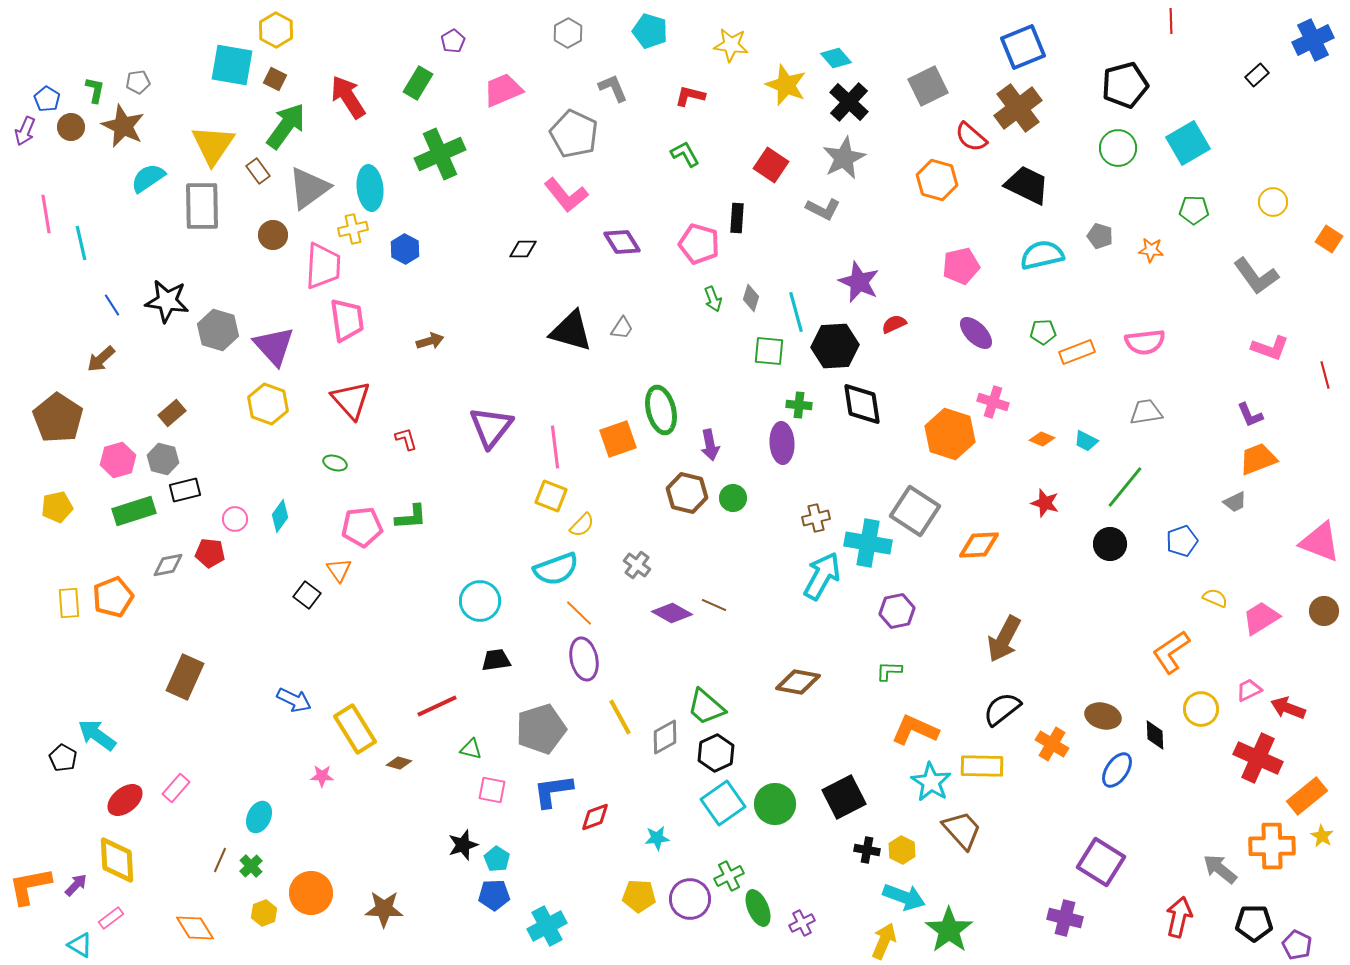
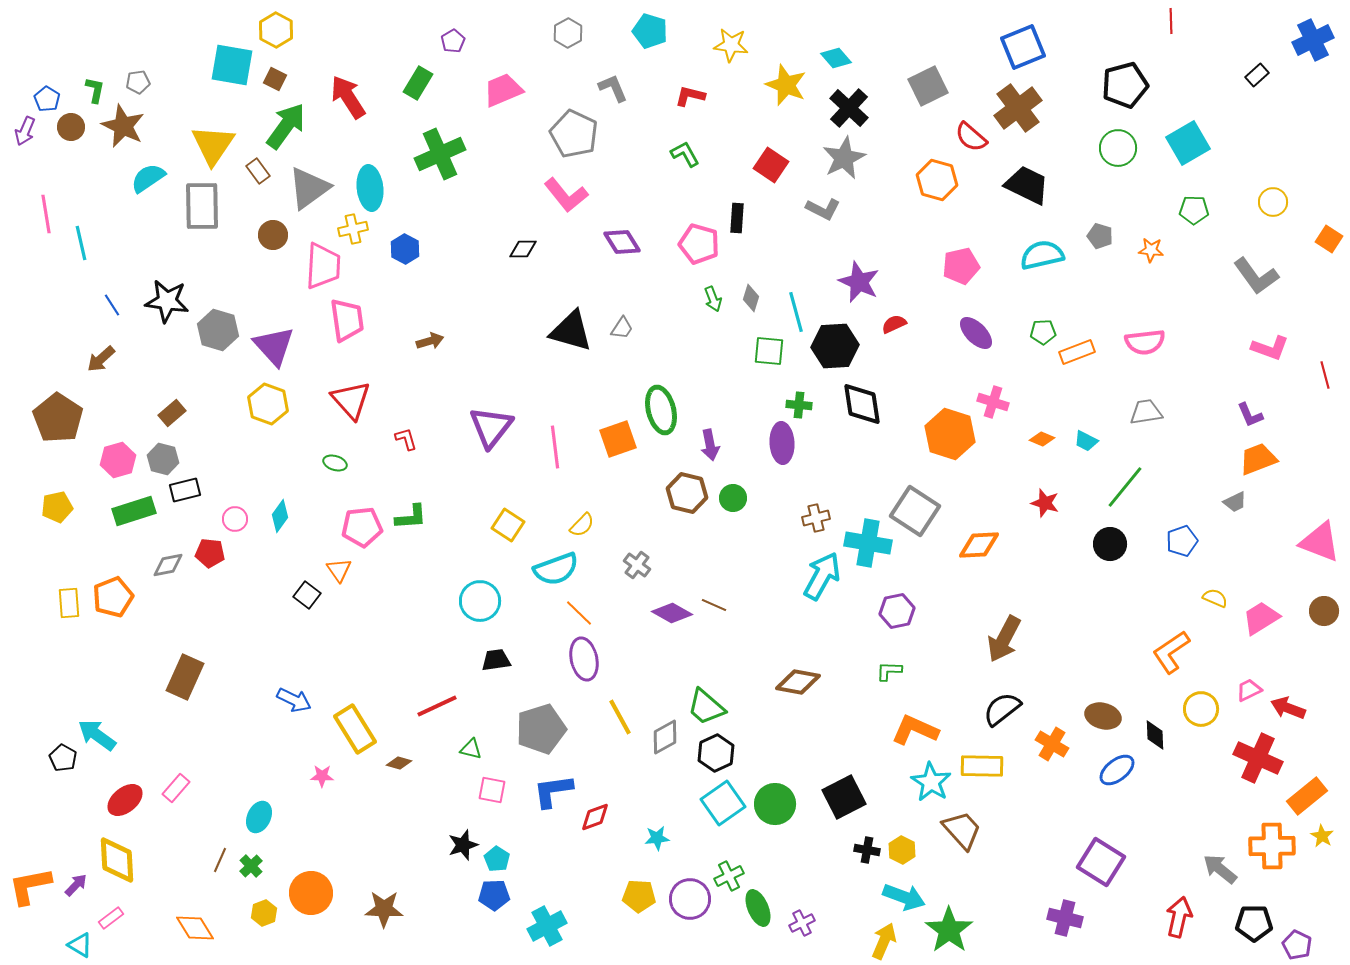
black cross at (849, 102): moved 6 px down
yellow square at (551, 496): moved 43 px left, 29 px down; rotated 12 degrees clockwise
blue ellipse at (1117, 770): rotated 18 degrees clockwise
